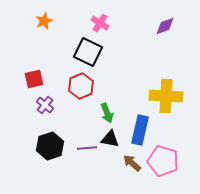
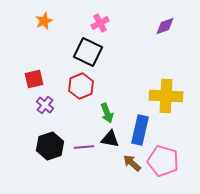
pink cross: rotated 30 degrees clockwise
purple line: moved 3 px left, 1 px up
